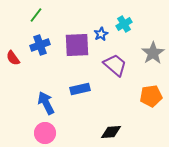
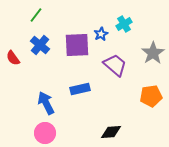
blue cross: rotated 30 degrees counterclockwise
